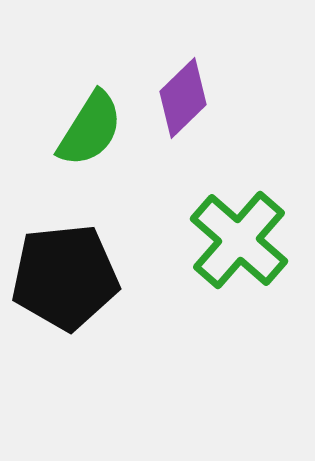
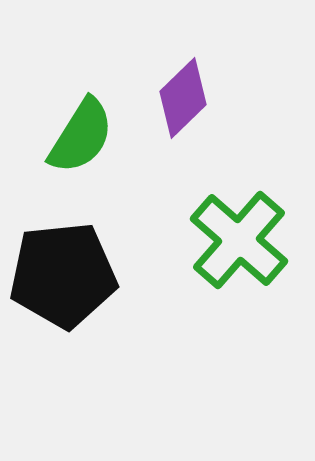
green semicircle: moved 9 px left, 7 px down
black pentagon: moved 2 px left, 2 px up
